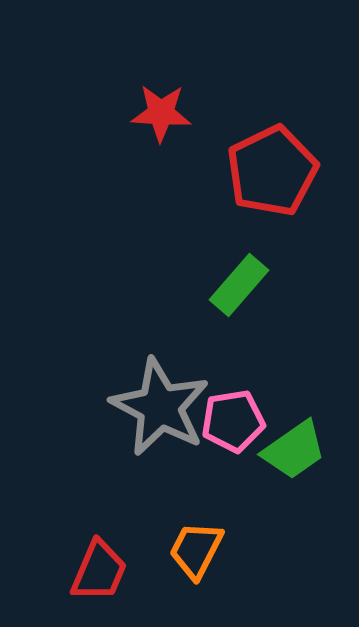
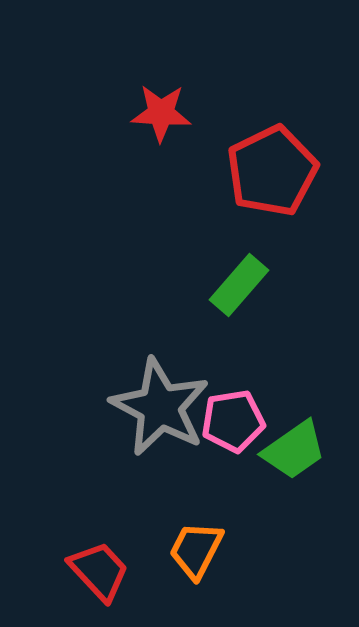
red trapezoid: rotated 66 degrees counterclockwise
